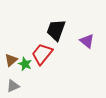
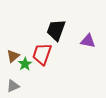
purple triangle: moved 1 px right; rotated 28 degrees counterclockwise
red trapezoid: rotated 20 degrees counterclockwise
brown triangle: moved 2 px right, 4 px up
green star: rotated 16 degrees clockwise
